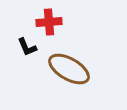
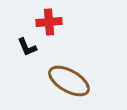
brown ellipse: moved 12 px down
